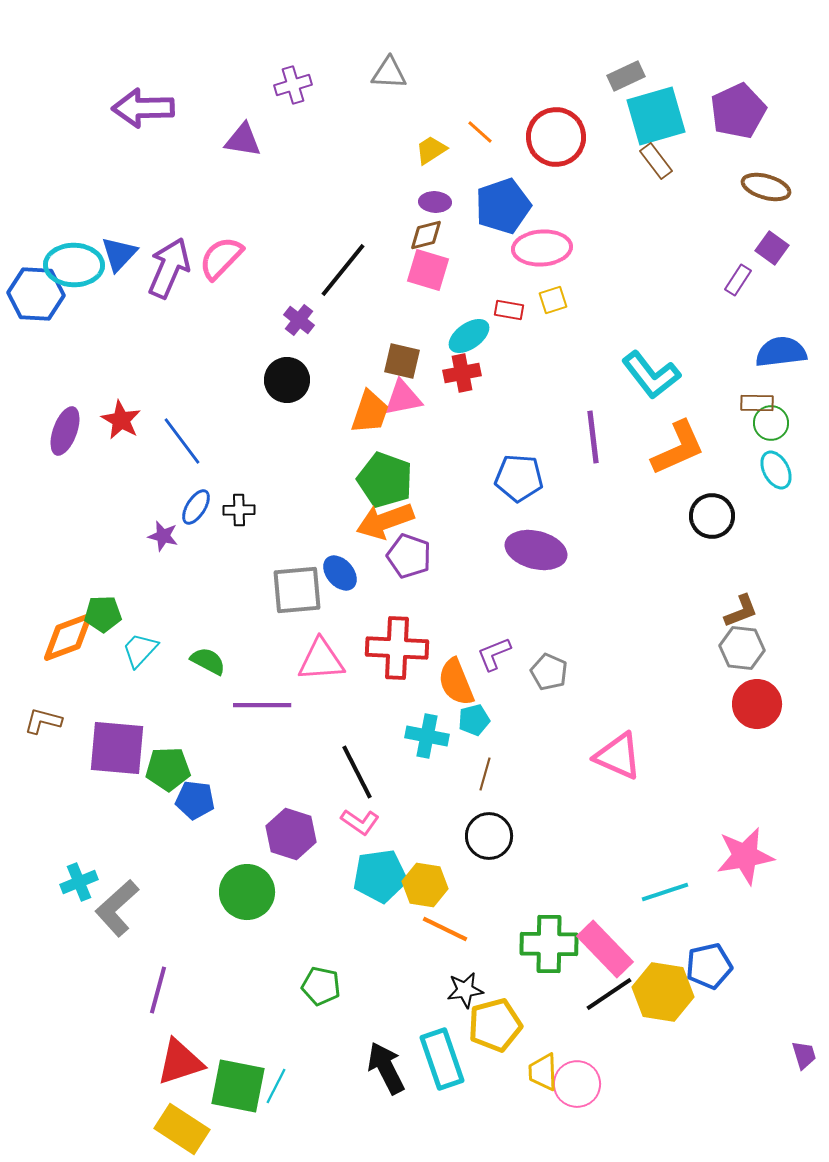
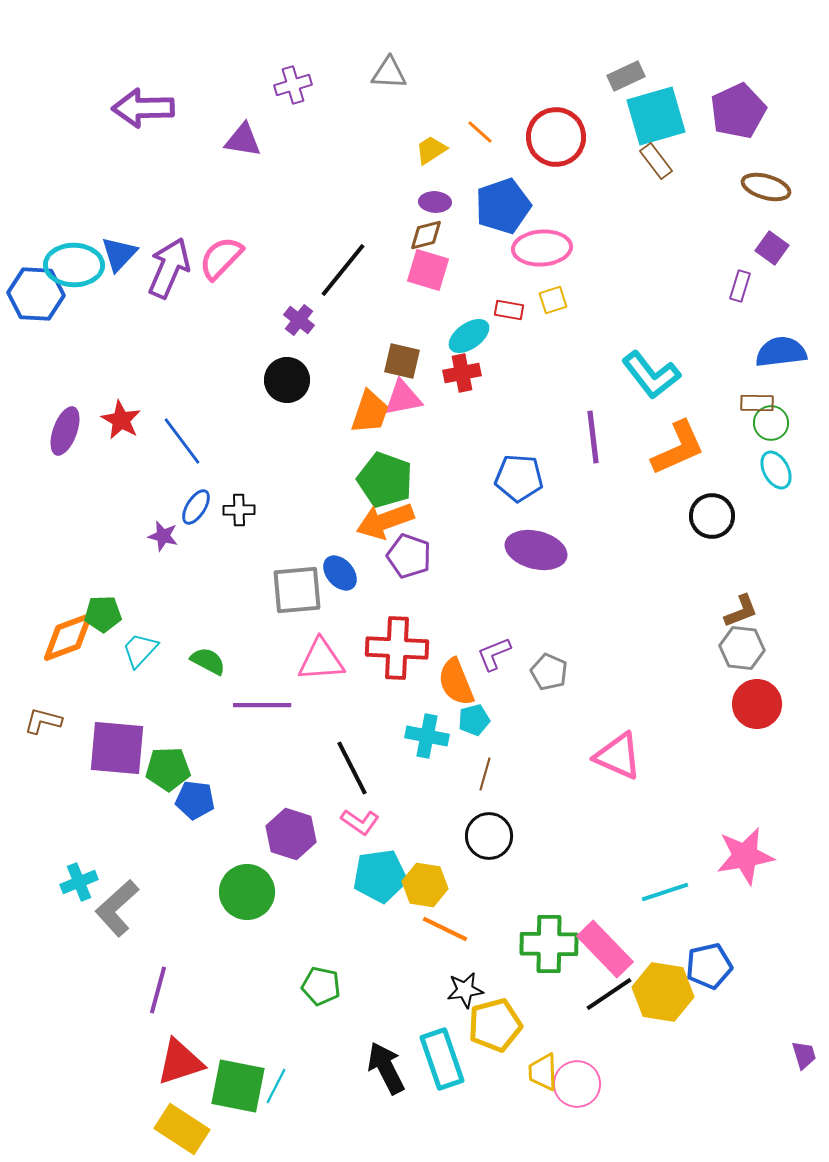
purple rectangle at (738, 280): moved 2 px right, 6 px down; rotated 16 degrees counterclockwise
black line at (357, 772): moved 5 px left, 4 px up
